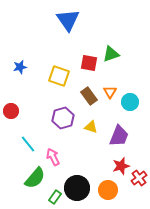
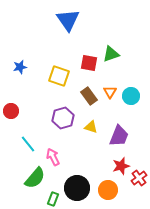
cyan circle: moved 1 px right, 6 px up
green rectangle: moved 2 px left, 2 px down; rotated 16 degrees counterclockwise
